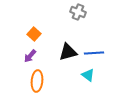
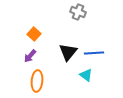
black triangle: rotated 36 degrees counterclockwise
cyan triangle: moved 2 px left
